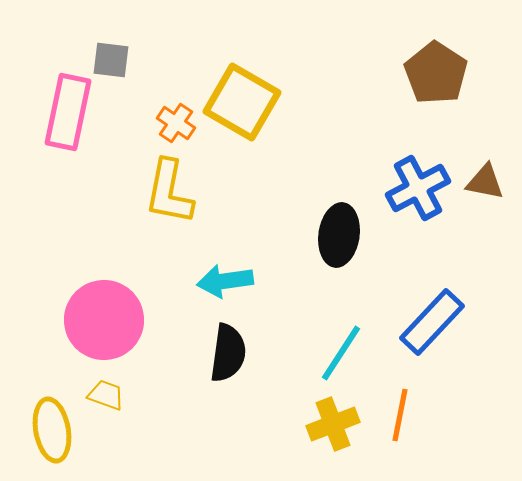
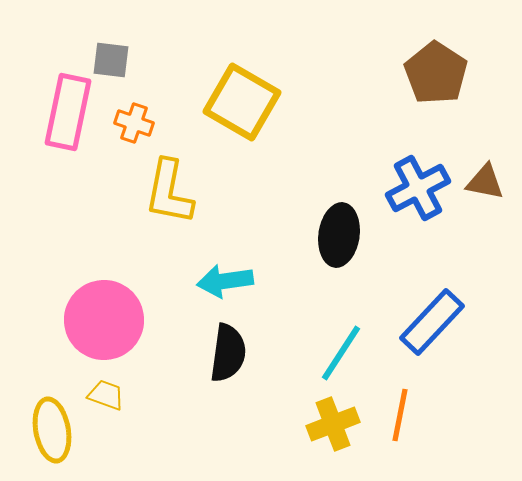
orange cross: moved 42 px left; rotated 15 degrees counterclockwise
